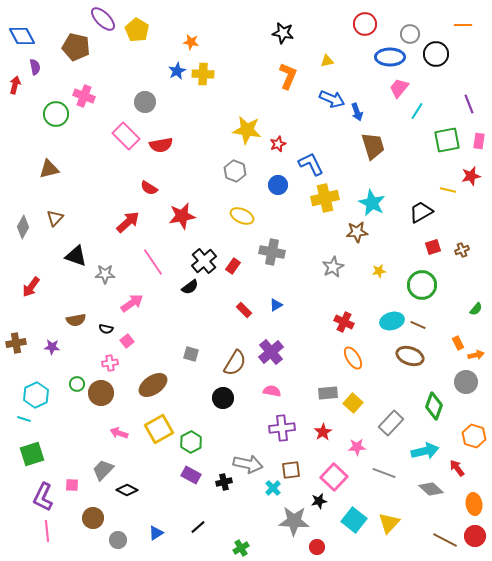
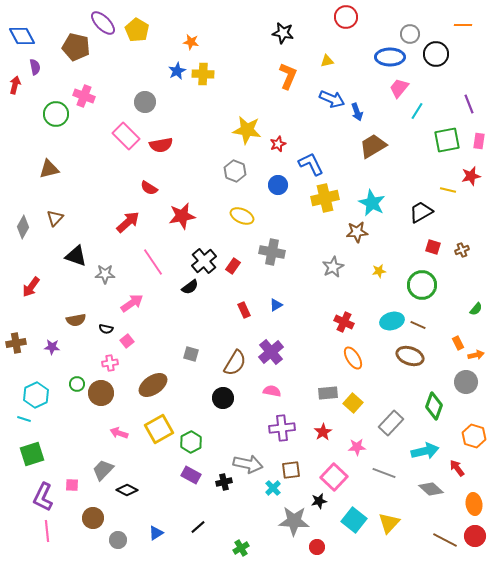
purple ellipse at (103, 19): moved 4 px down
red circle at (365, 24): moved 19 px left, 7 px up
brown trapezoid at (373, 146): rotated 104 degrees counterclockwise
red square at (433, 247): rotated 35 degrees clockwise
red rectangle at (244, 310): rotated 21 degrees clockwise
